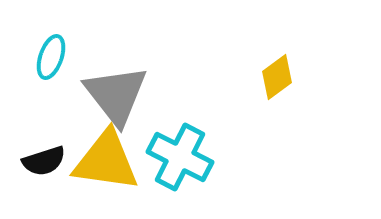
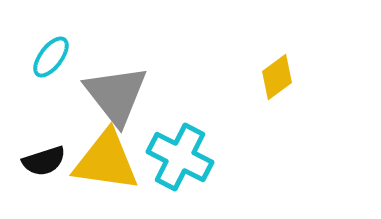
cyan ellipse: rotated 18 degrees clockwise
